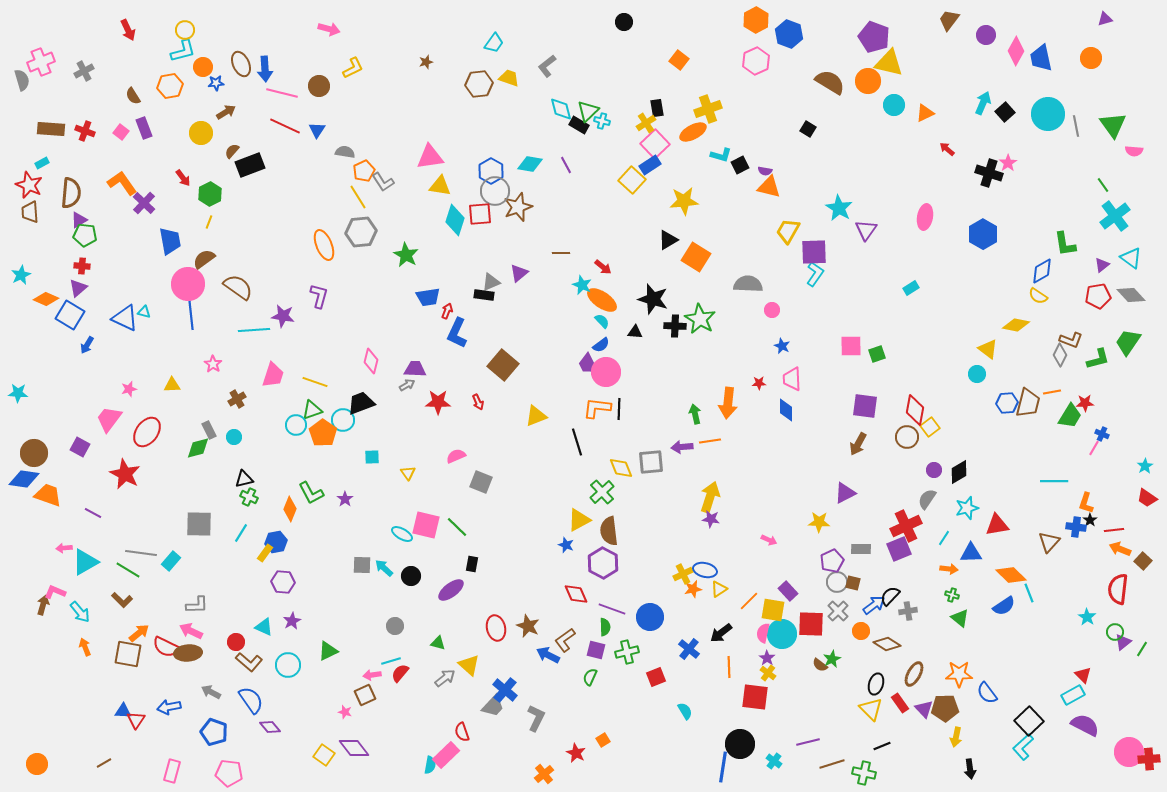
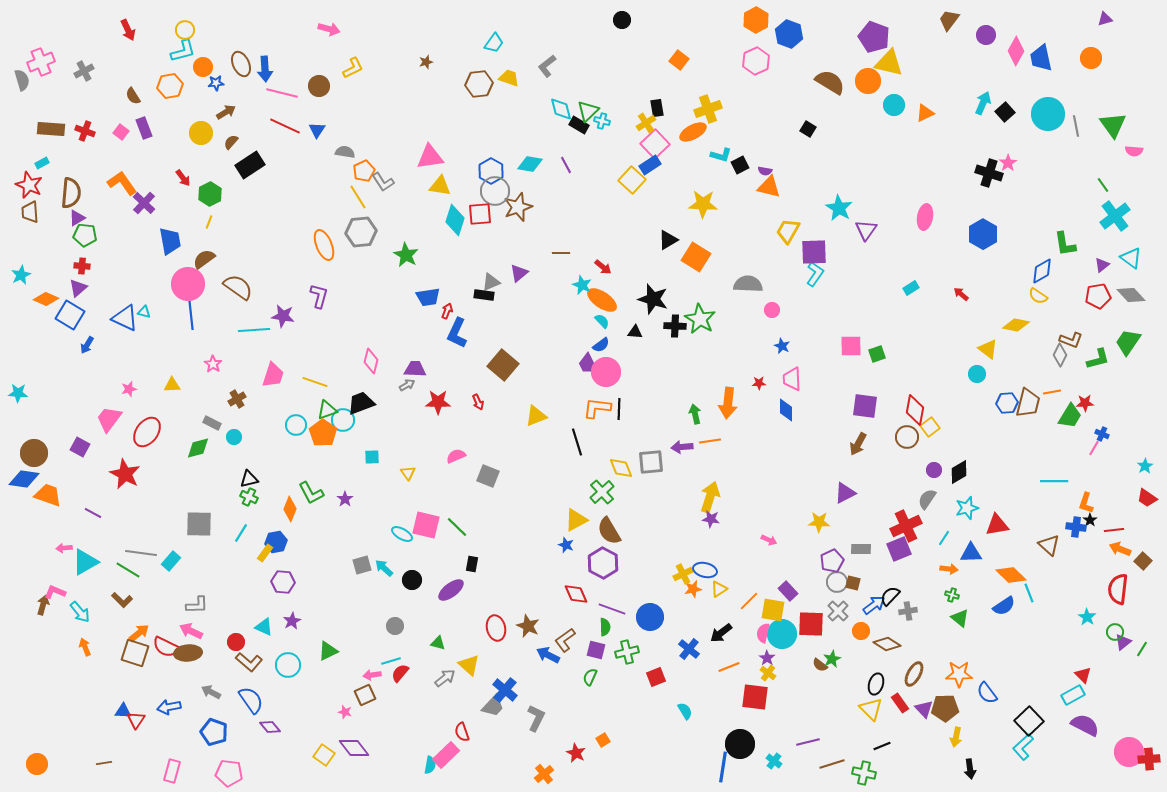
black circle at (624, 22): moved 2 px left, 2 px up
red arrow at (947, 149): moved 14 px right, 145 px down
brown semicircle at (232, 151): moved 1 px left, 9 px up
black rectangle at (250, 165): rotated 12 degrees counterclockwise
yellow star at (684, 201): moved 19 px right, 3 px down; rotated 8 degrees clockwise
purple triangle at (79, 220): moved 2 px left, 2 px up
green triangle at (312, 410): moved 15 px right
gray rectangle at (209, 430): moved 3 px right, 7 px up; rotated 36 degrees counterclockwise
black triangle at (244, 479): moved 5 px right
gray square at (481, 482): moved 7 px right, 6 px up
yellow triangle at (579, 520): moved 3 px left
brown semicircle at (609, 531): rotated 24 degrees counterclockwise
brown triangle at (1049, 542): moved 3 px down; rotated 30 degrees counterclockwise
gray square at (362, 565): rotated 18 degrees counterclockwise
black circle at (411, 576): moved 1 px right, 4 px down
brown square at (128, 654): moved 7 px right, 1 px up; rotated 8 degrees clockwise
orange line at (729, 667): rotated 70 degrees clockwise
brown line at (104, 763): rotated 21 degrees clockwise
